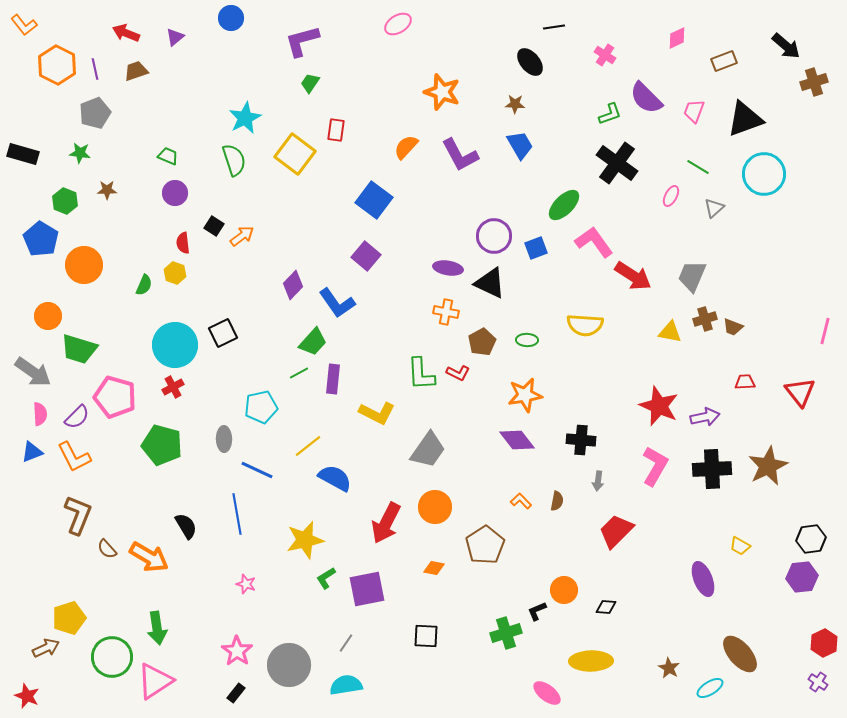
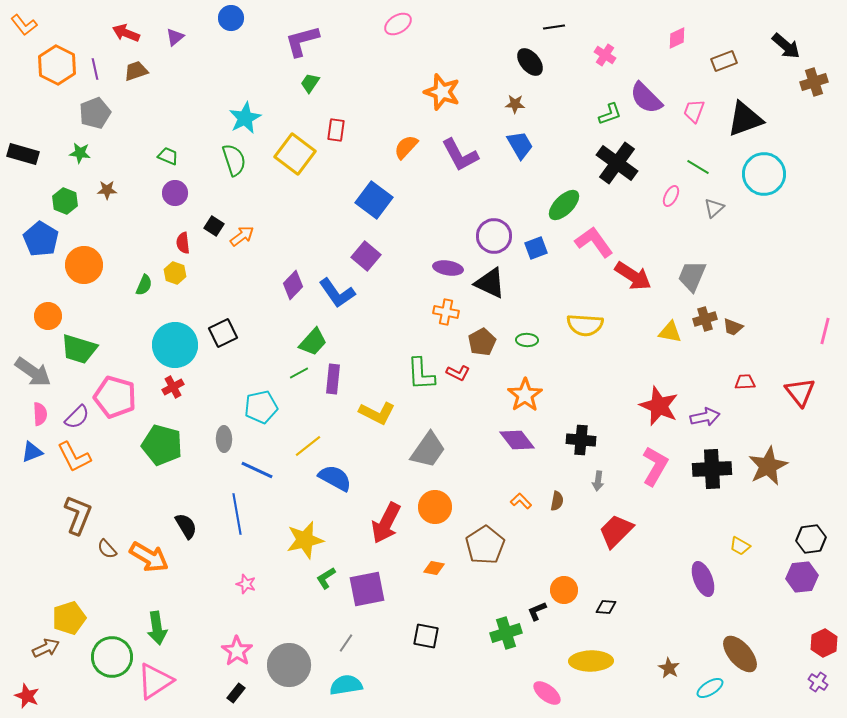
blue L-shape at (337, 303): moved 10 px up
orange star at (525, 395): rotated 24 degrees counterclockwise
black square at (426, 636): rotated 8 degrees clockwise
